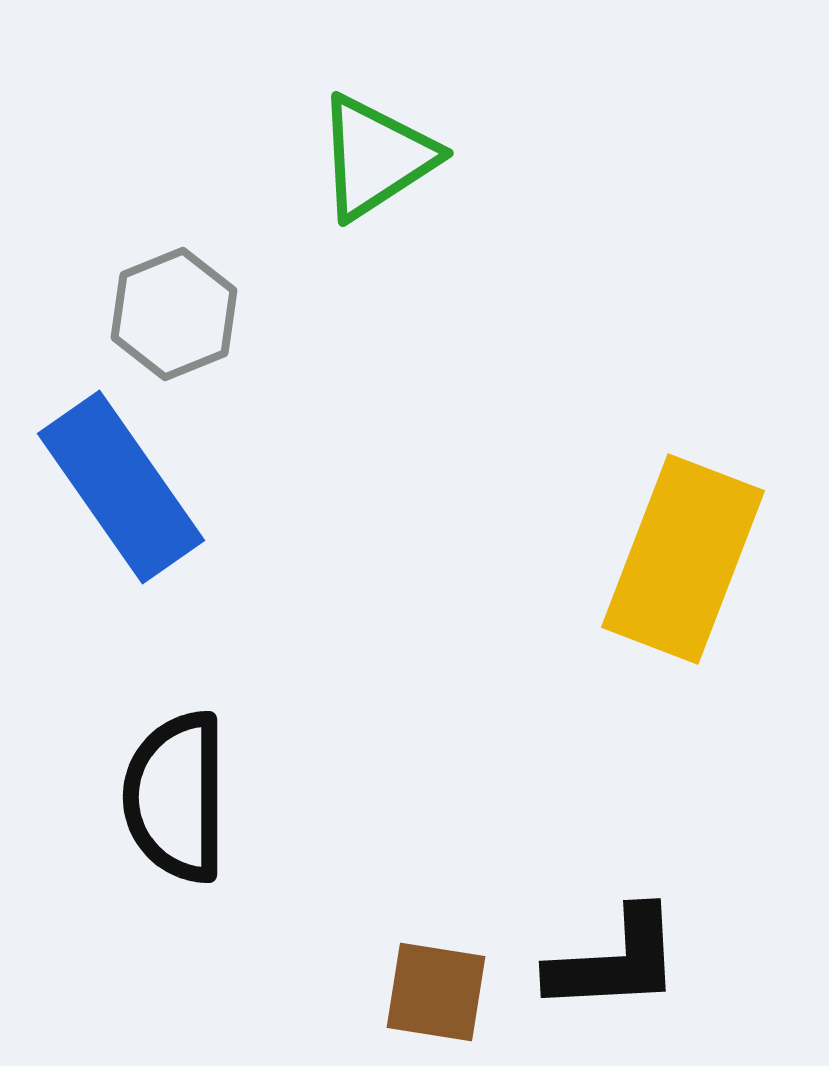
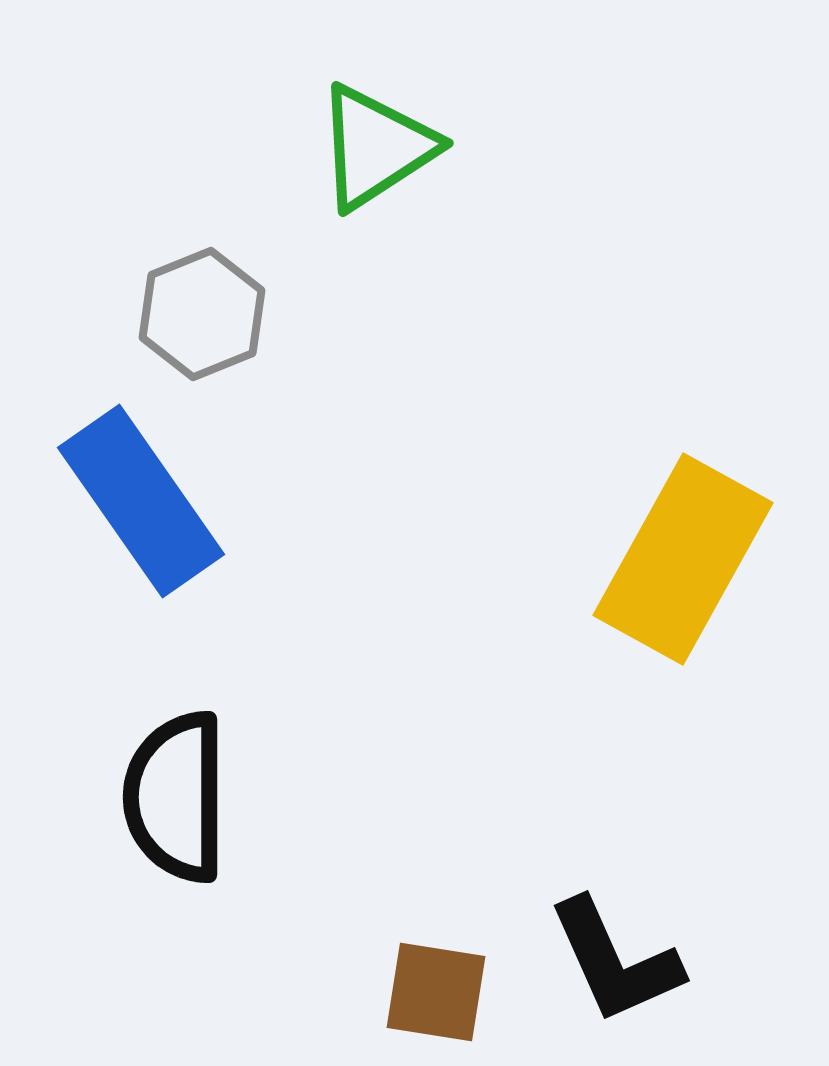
green triangle: moved 10 px up
gray hexagon: moved 28 px right
blue rectangle: moved 20 px right, 14 px down
yellow rectangle: rotated 8 degrees clockwise
black L-shape: rotated 69 degrees clockwise
